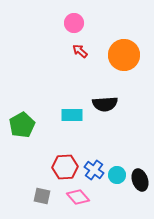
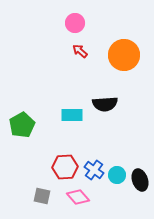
pink circle: moved 1 px right
